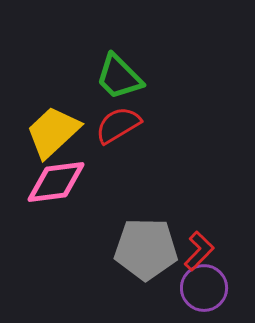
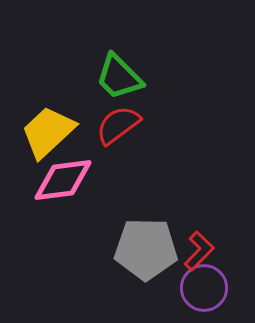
red semicircle: rotated 6 degrees counterclockwise
yellow trapezoid: moved 5 px left
pink diamond: moved 7 px right, 2 px up
